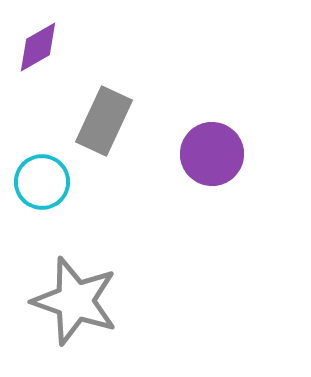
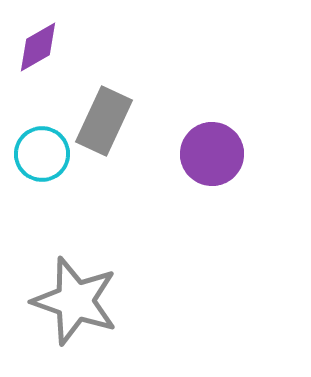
cyan circle: moved 28 px up
